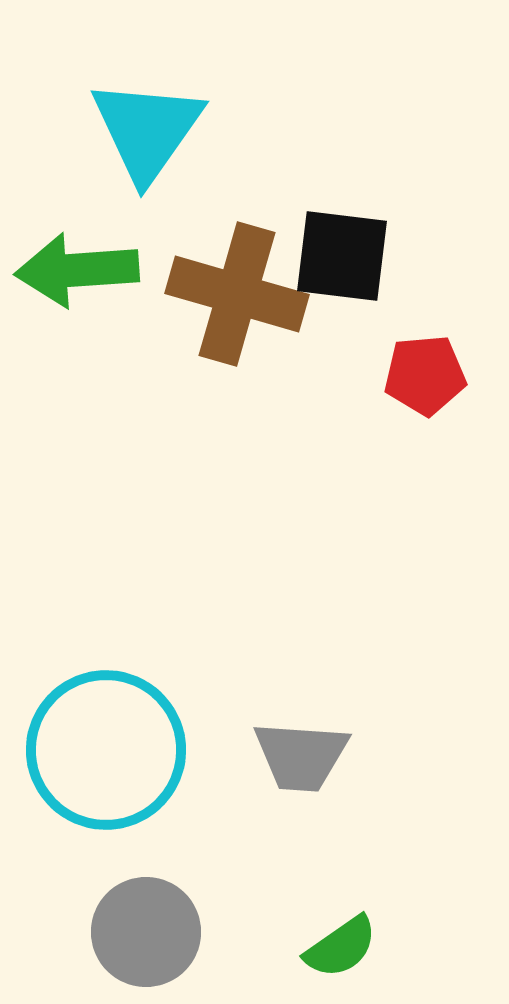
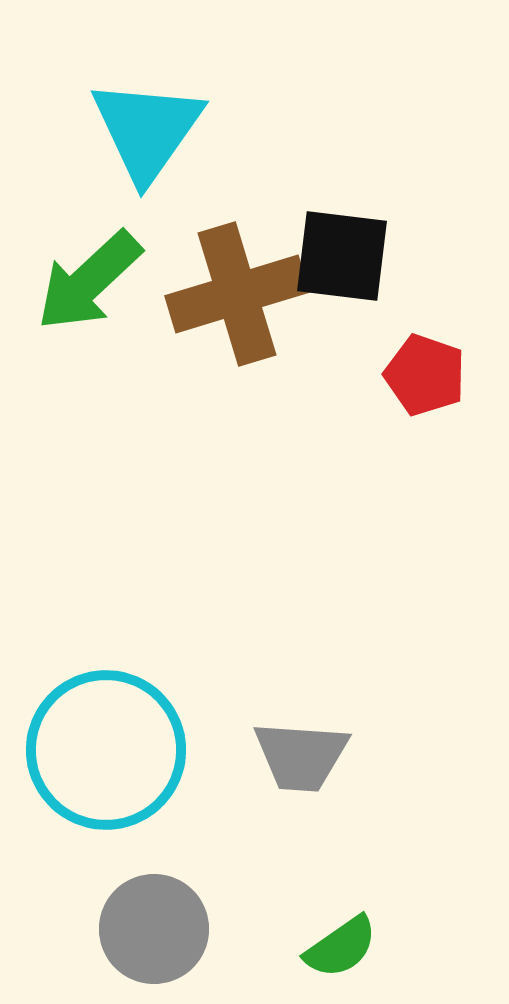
green arrow: moved 12 px right, 11 px down; rotated 39 degrees counterclockwise
brown cross: rotated 33 degrees counterclockwise
red pentagon: rotated 24 degrees clockwise
gray circle: moved 8 px right, 3 px up
